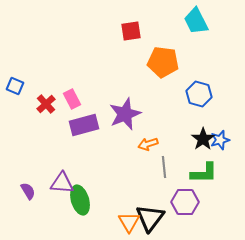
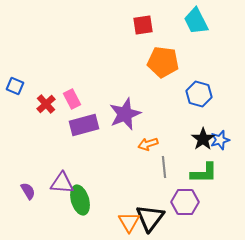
red square: moved 12 px right, 6 px up
